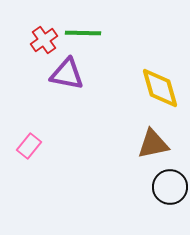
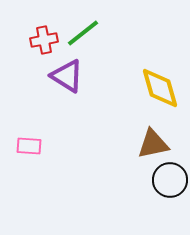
green line: rotated 39 degrees counterclockwise
red cross: rotated 24 degrees clockwise
purple triangle: moved 2 px down; rotated 21 degrees clockwise
pink rectangle: rotated 55 degrees clockwise
black circle: moved 7 px up
